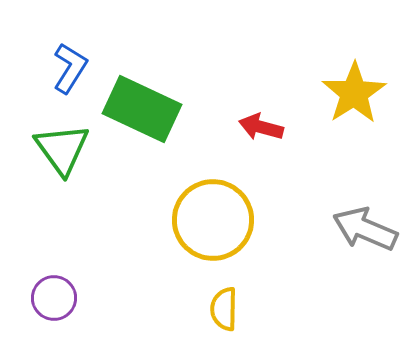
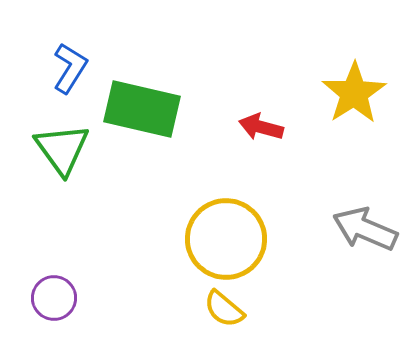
green rectangle: rotated 12 degrees counterclockwise
yellow circle: moved 13 px right, 19 px down
yellow semicircle: rotated 51 degrees counterclockwise
